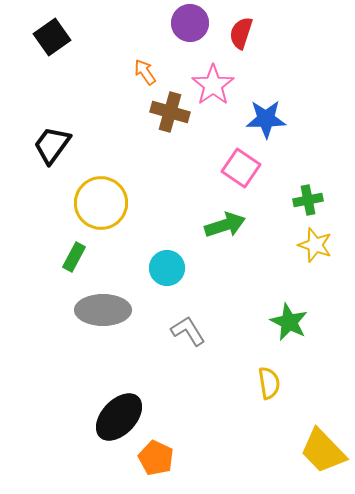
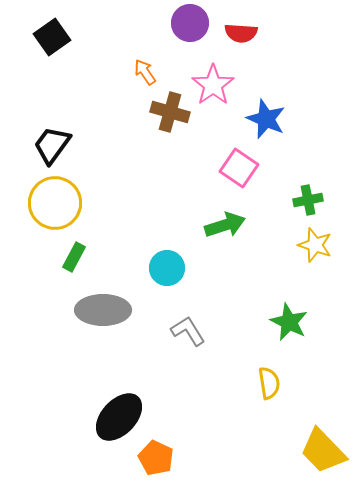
red semicircle: rotated 104 degrees counterclockwise
blue star: rotated 24 degrees clockwise
pink square: moved 2 px left
yellow circle: moved 46 px left
